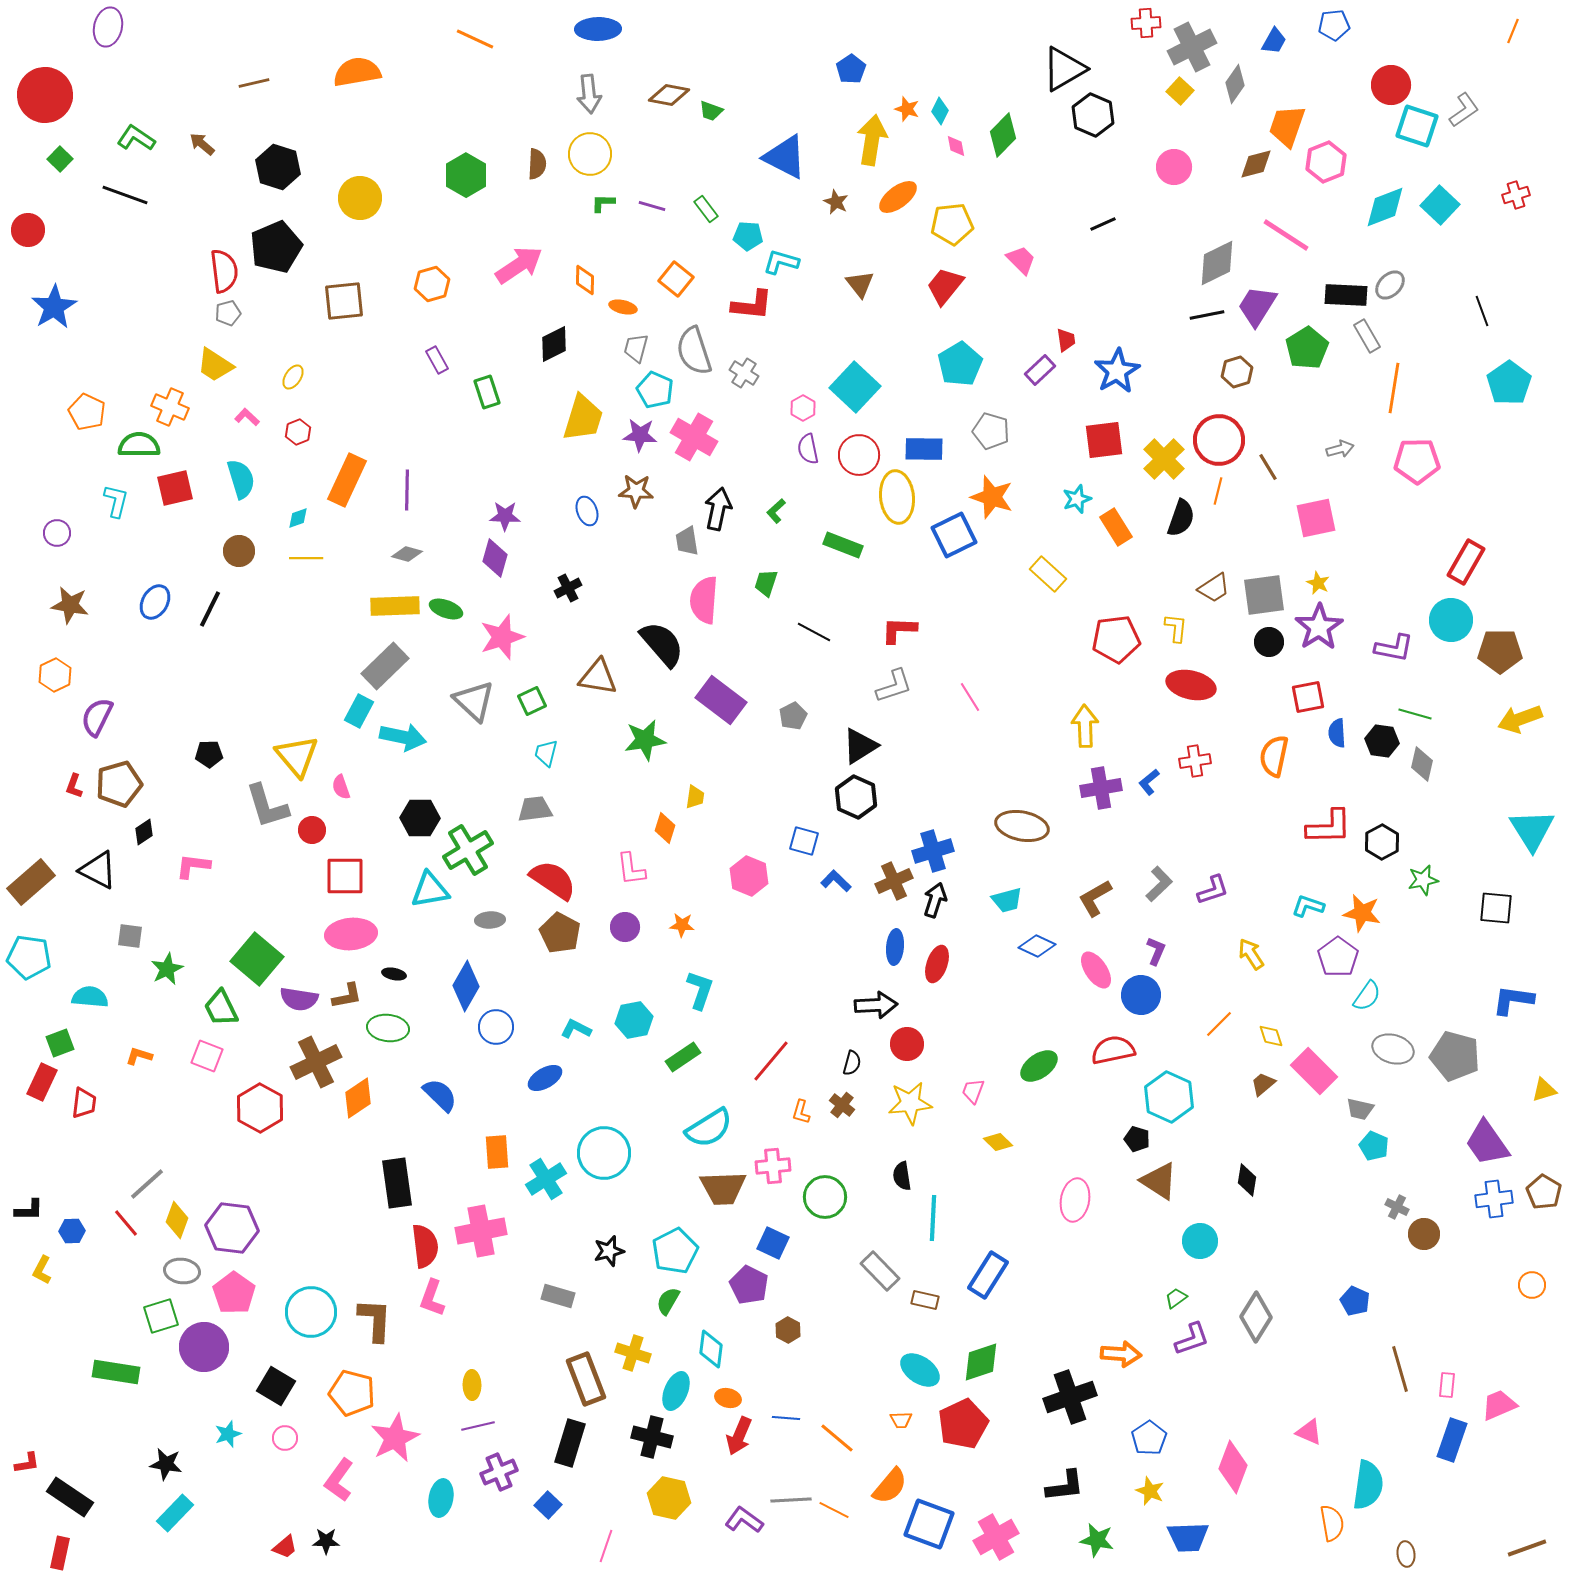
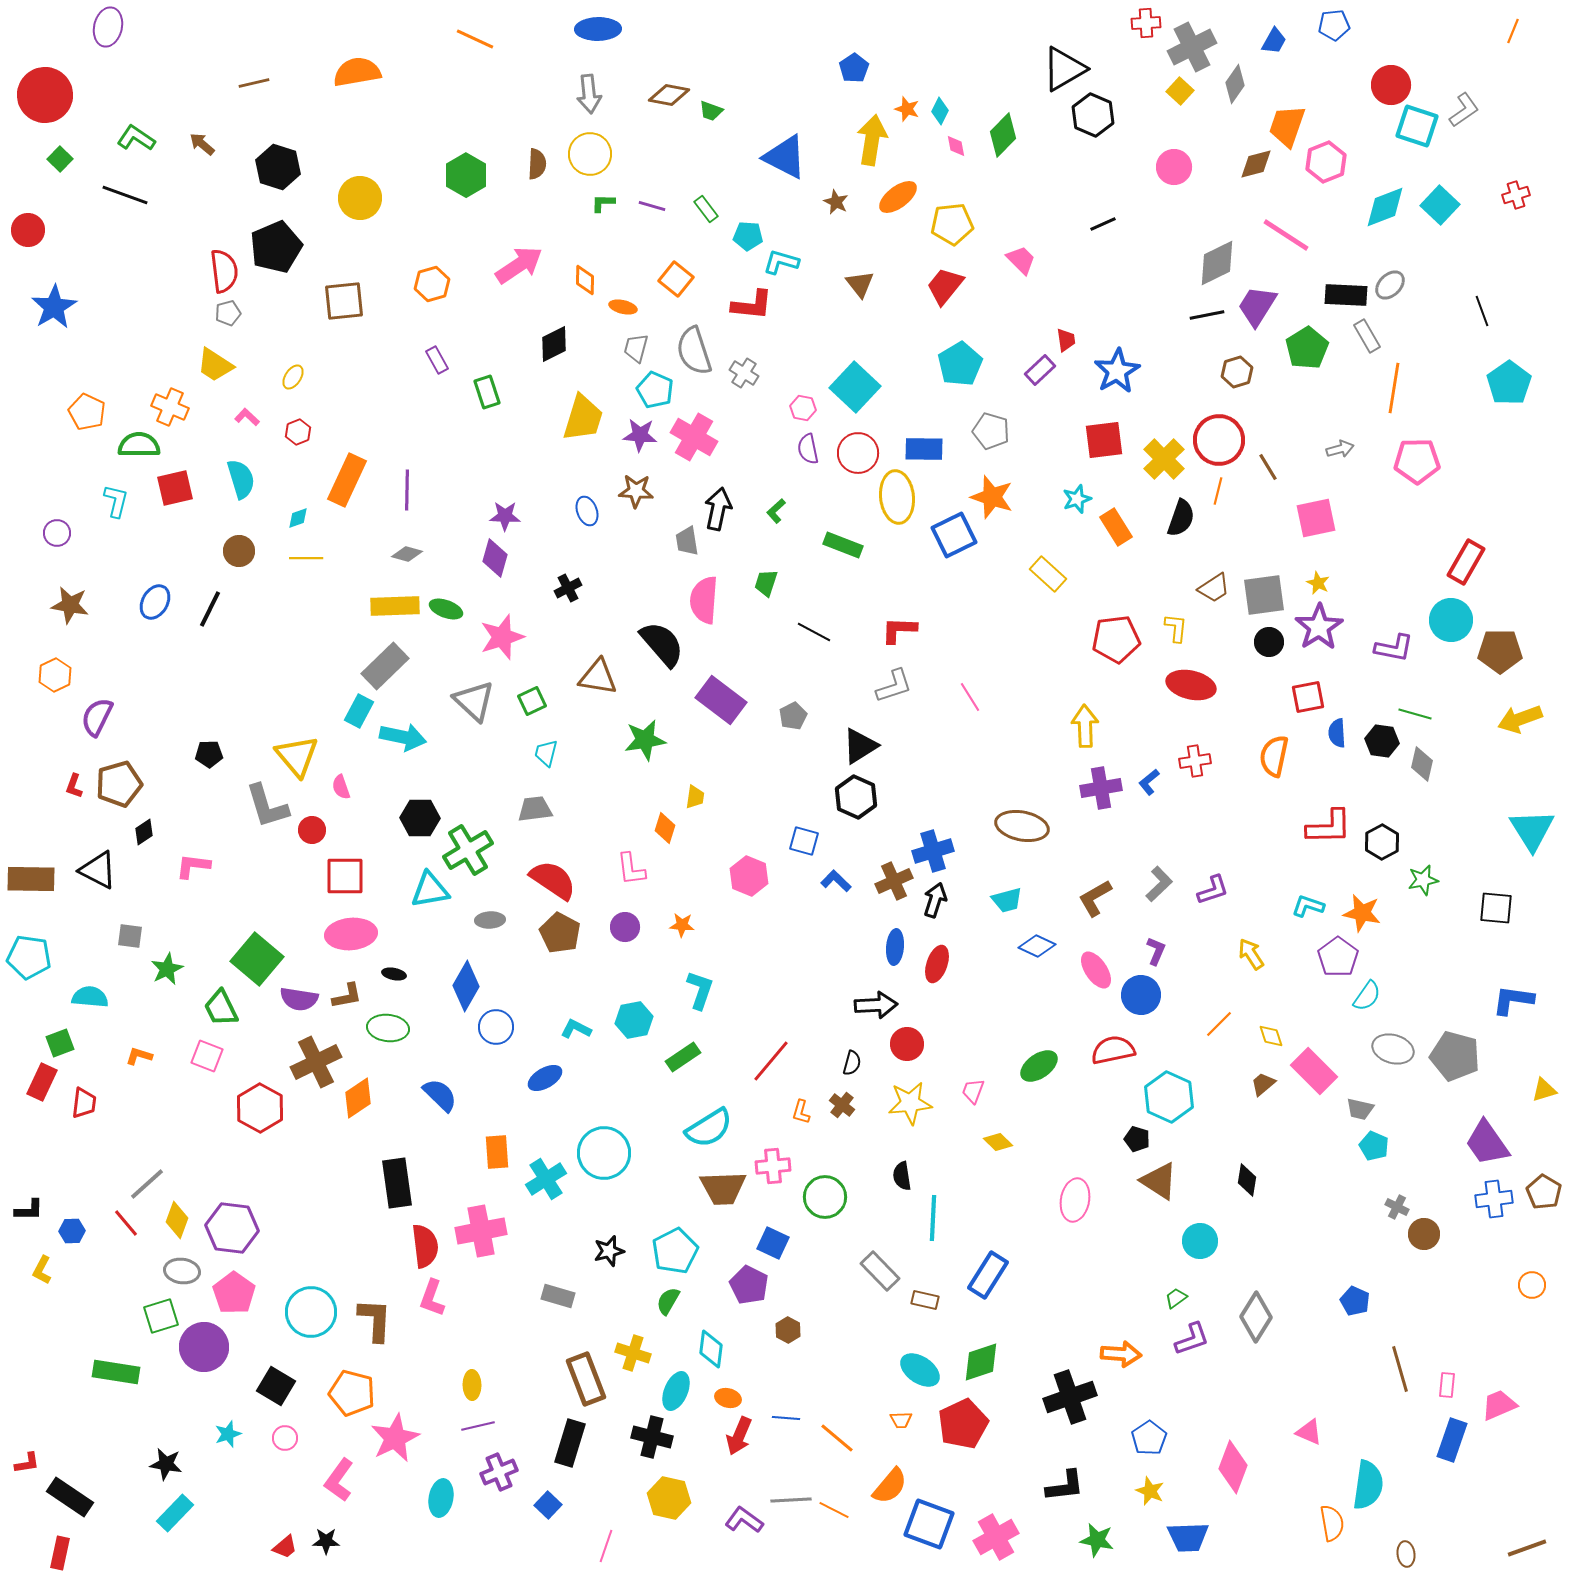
blue pentagon at (851, 69): moved 3 px right, 1 px up
pink hexagon at (803, 408): rotated 20 degrees counterclockwise
red circle at (859, 455): moved 1 px left, 2 px up
brown rectangle at (31, 882): moved 3 px up; rotated 42 degrees clockwise
